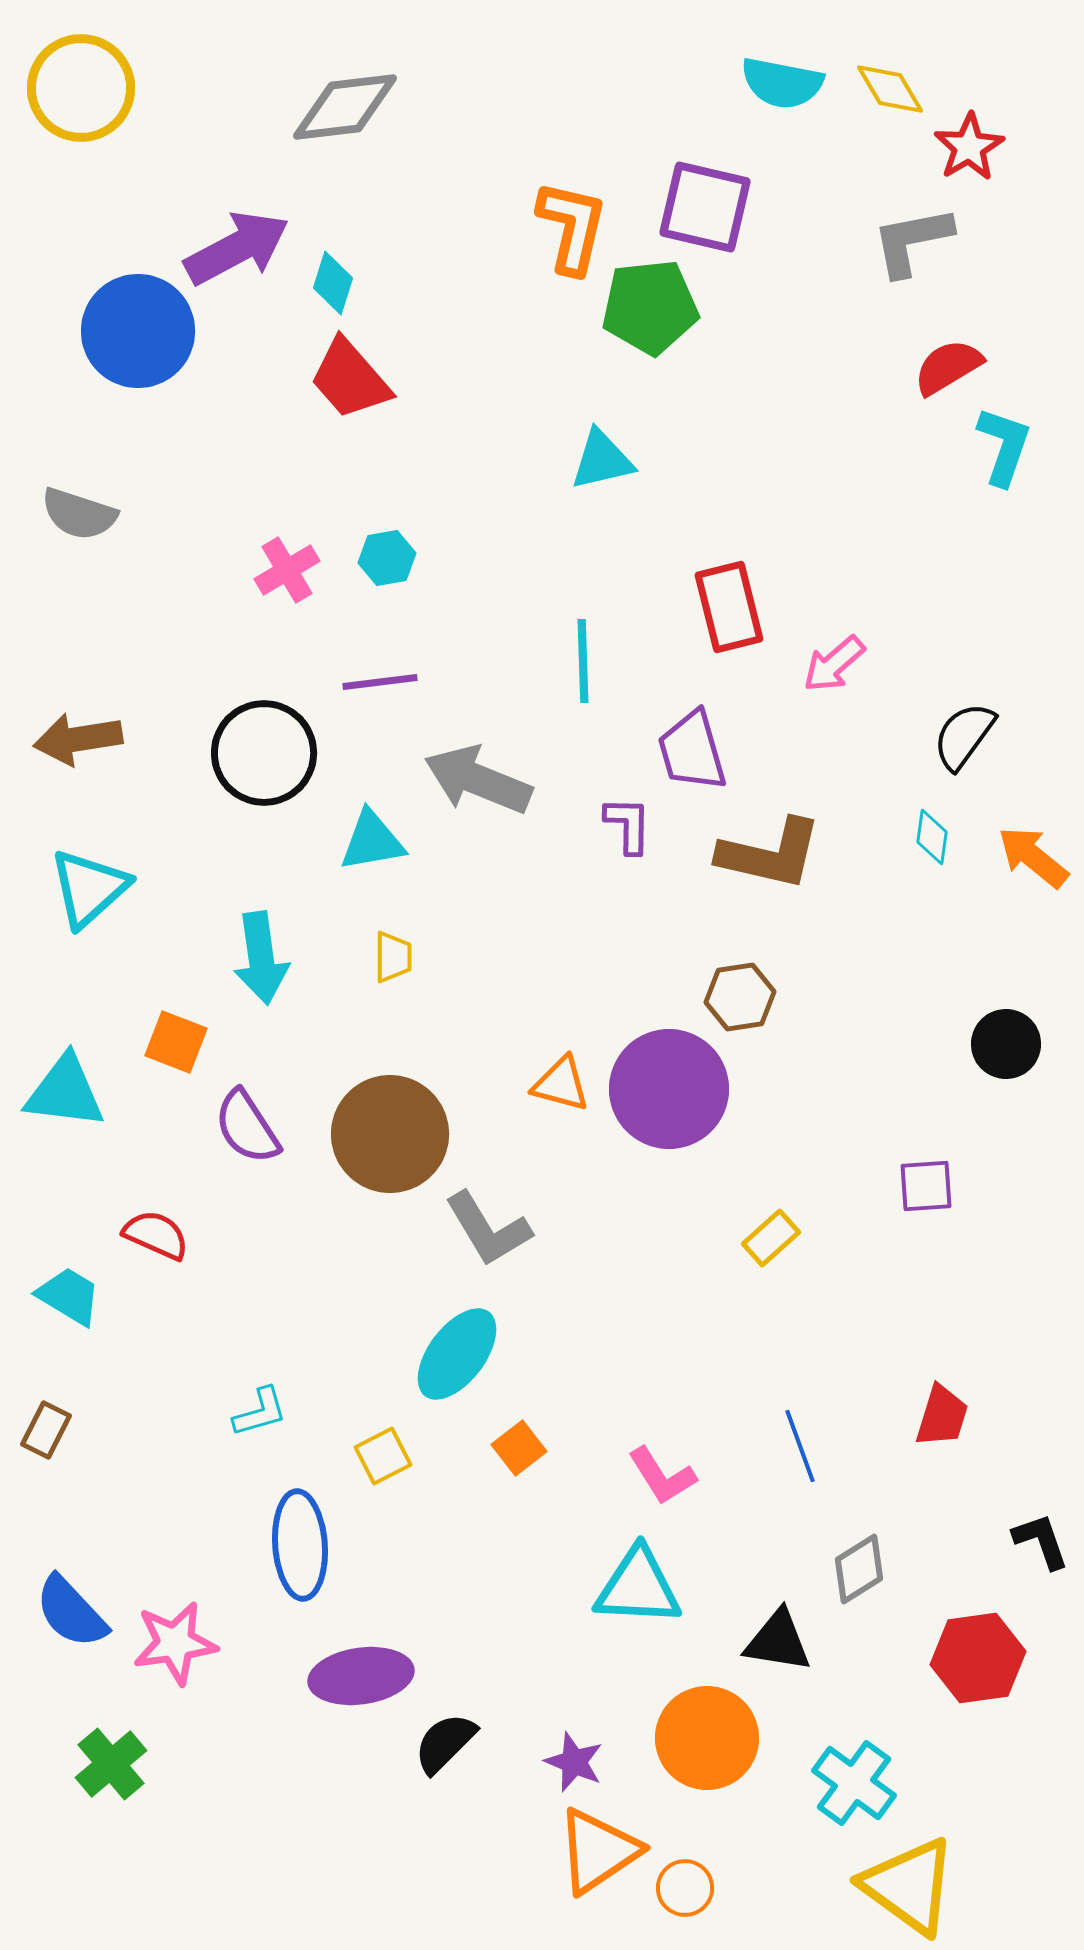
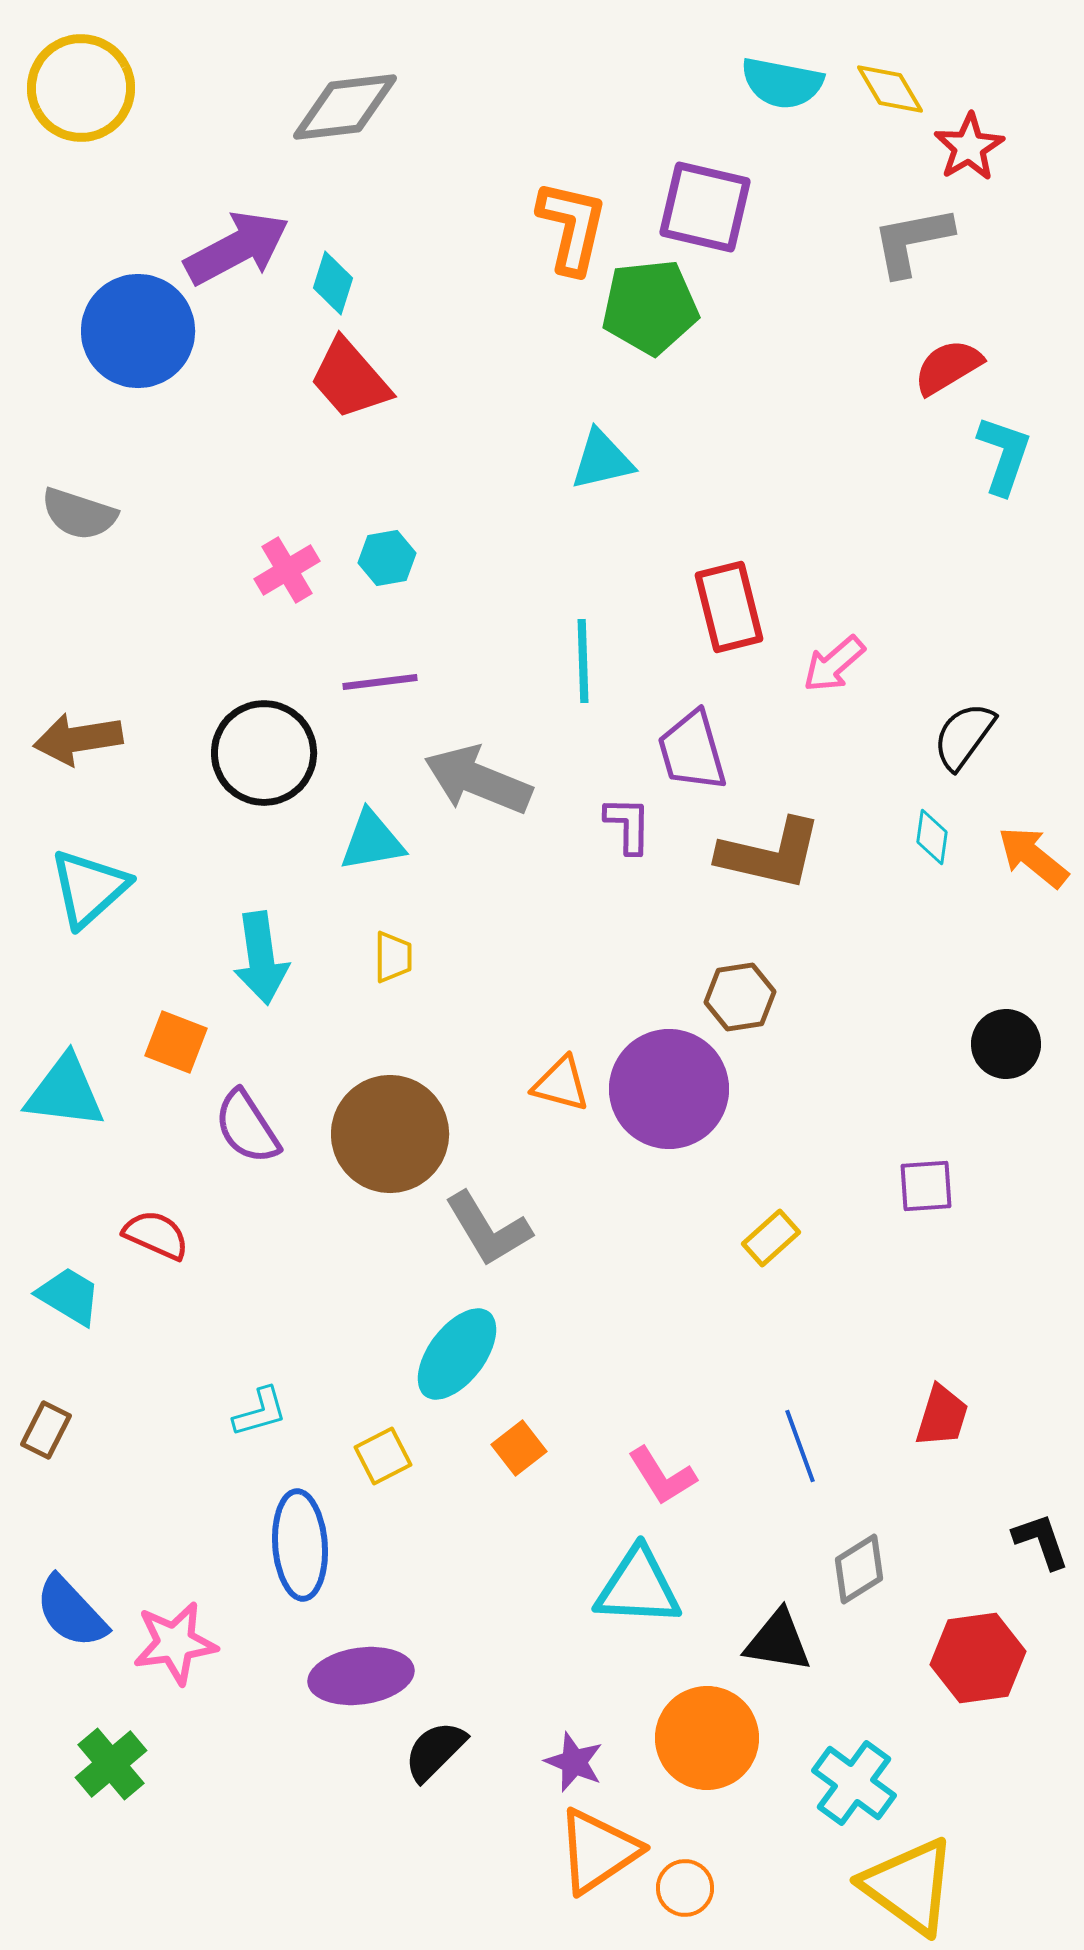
cyan L-shape at (1004, 446): moved 9 px down
black semicircle at (445, 1743): moved 10 px left, 8 px down
